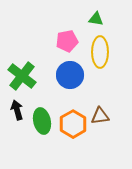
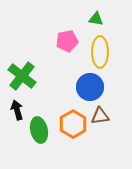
blue circle: moved 20 px right, 12 px down
green ellipse: moved 3 px left, 9 px down
